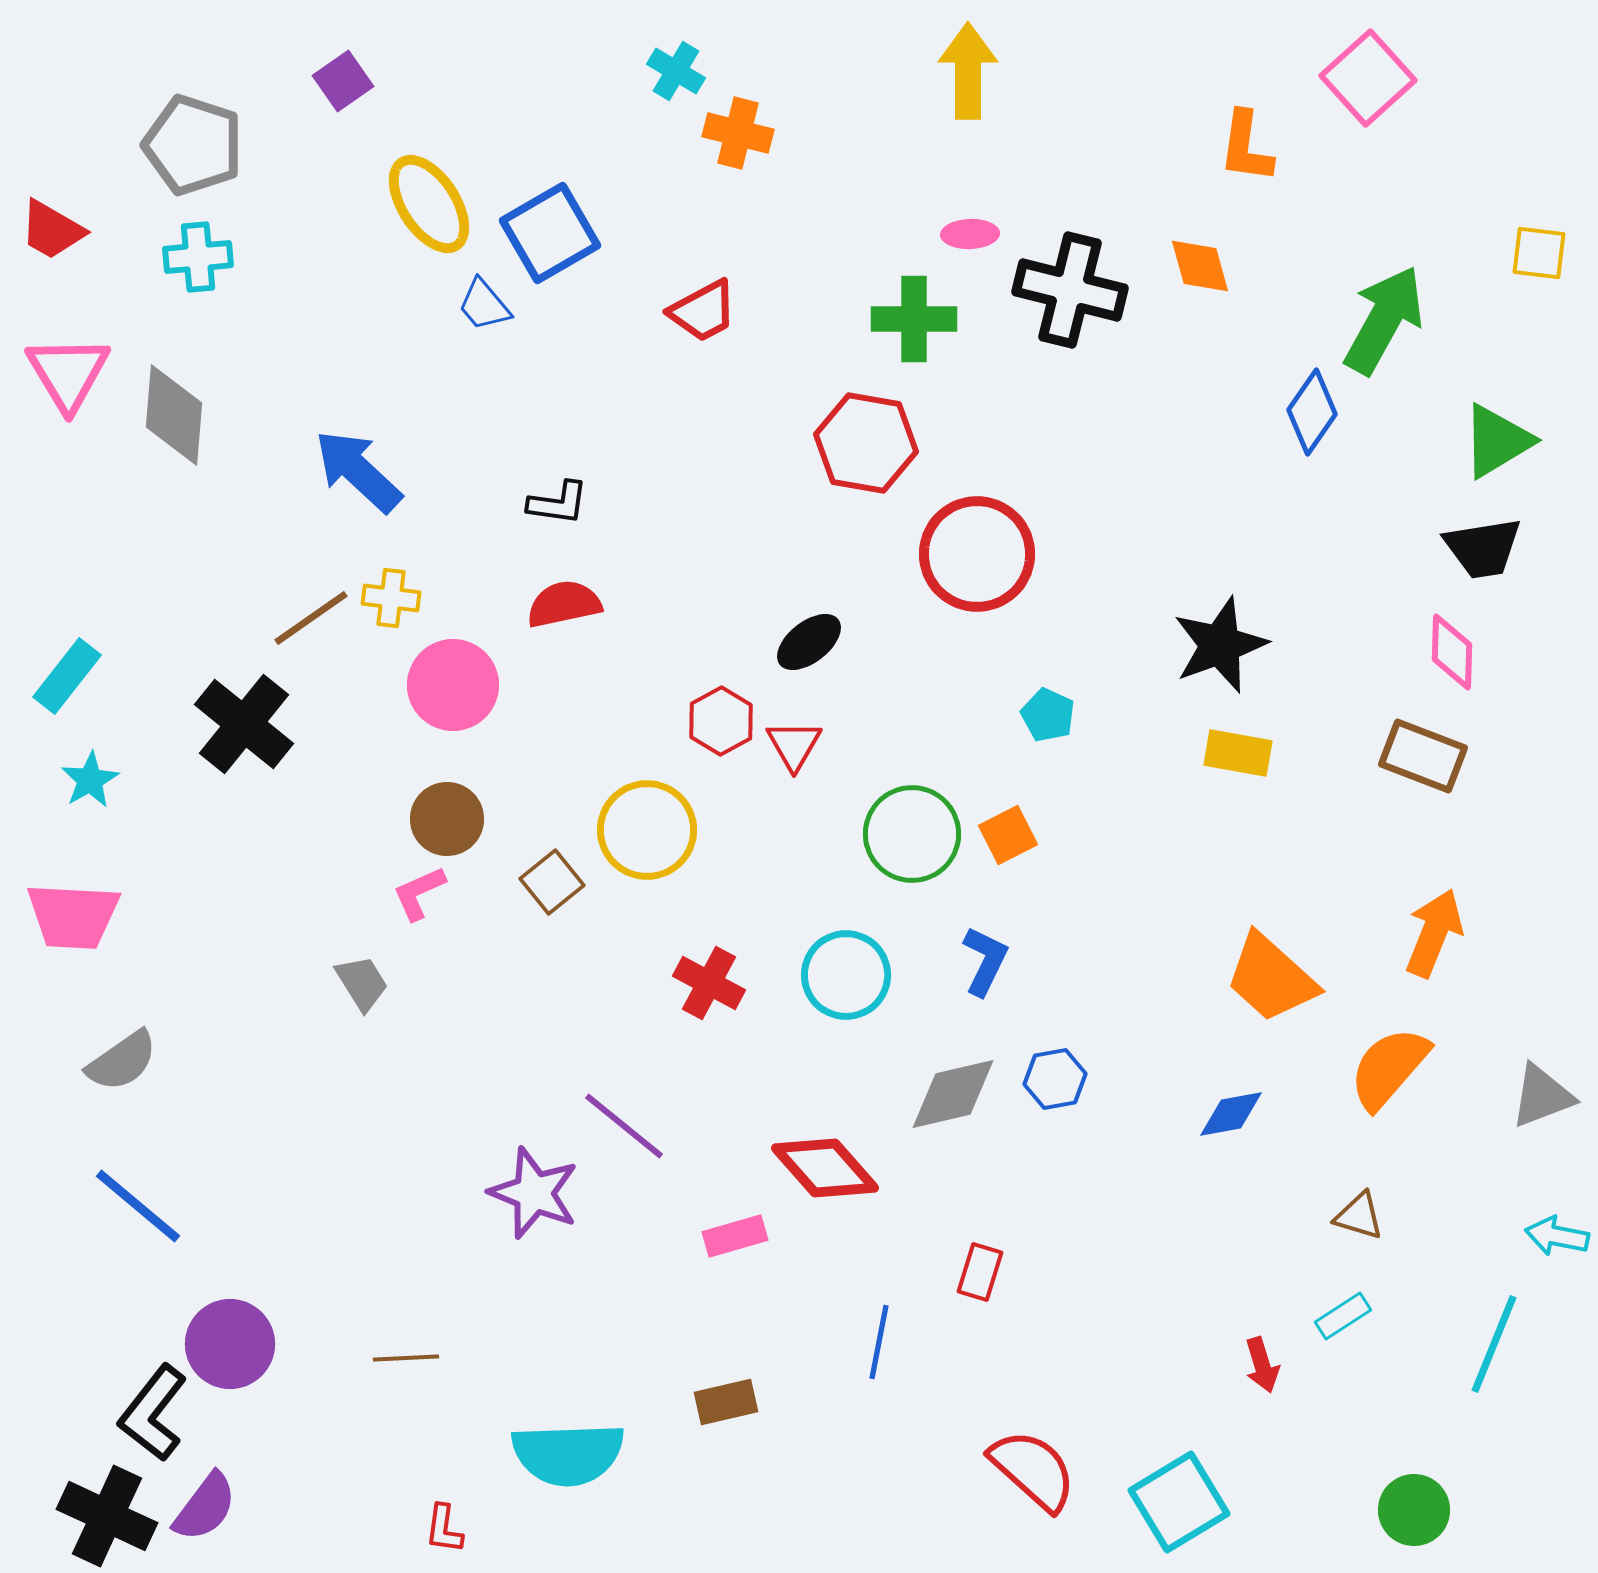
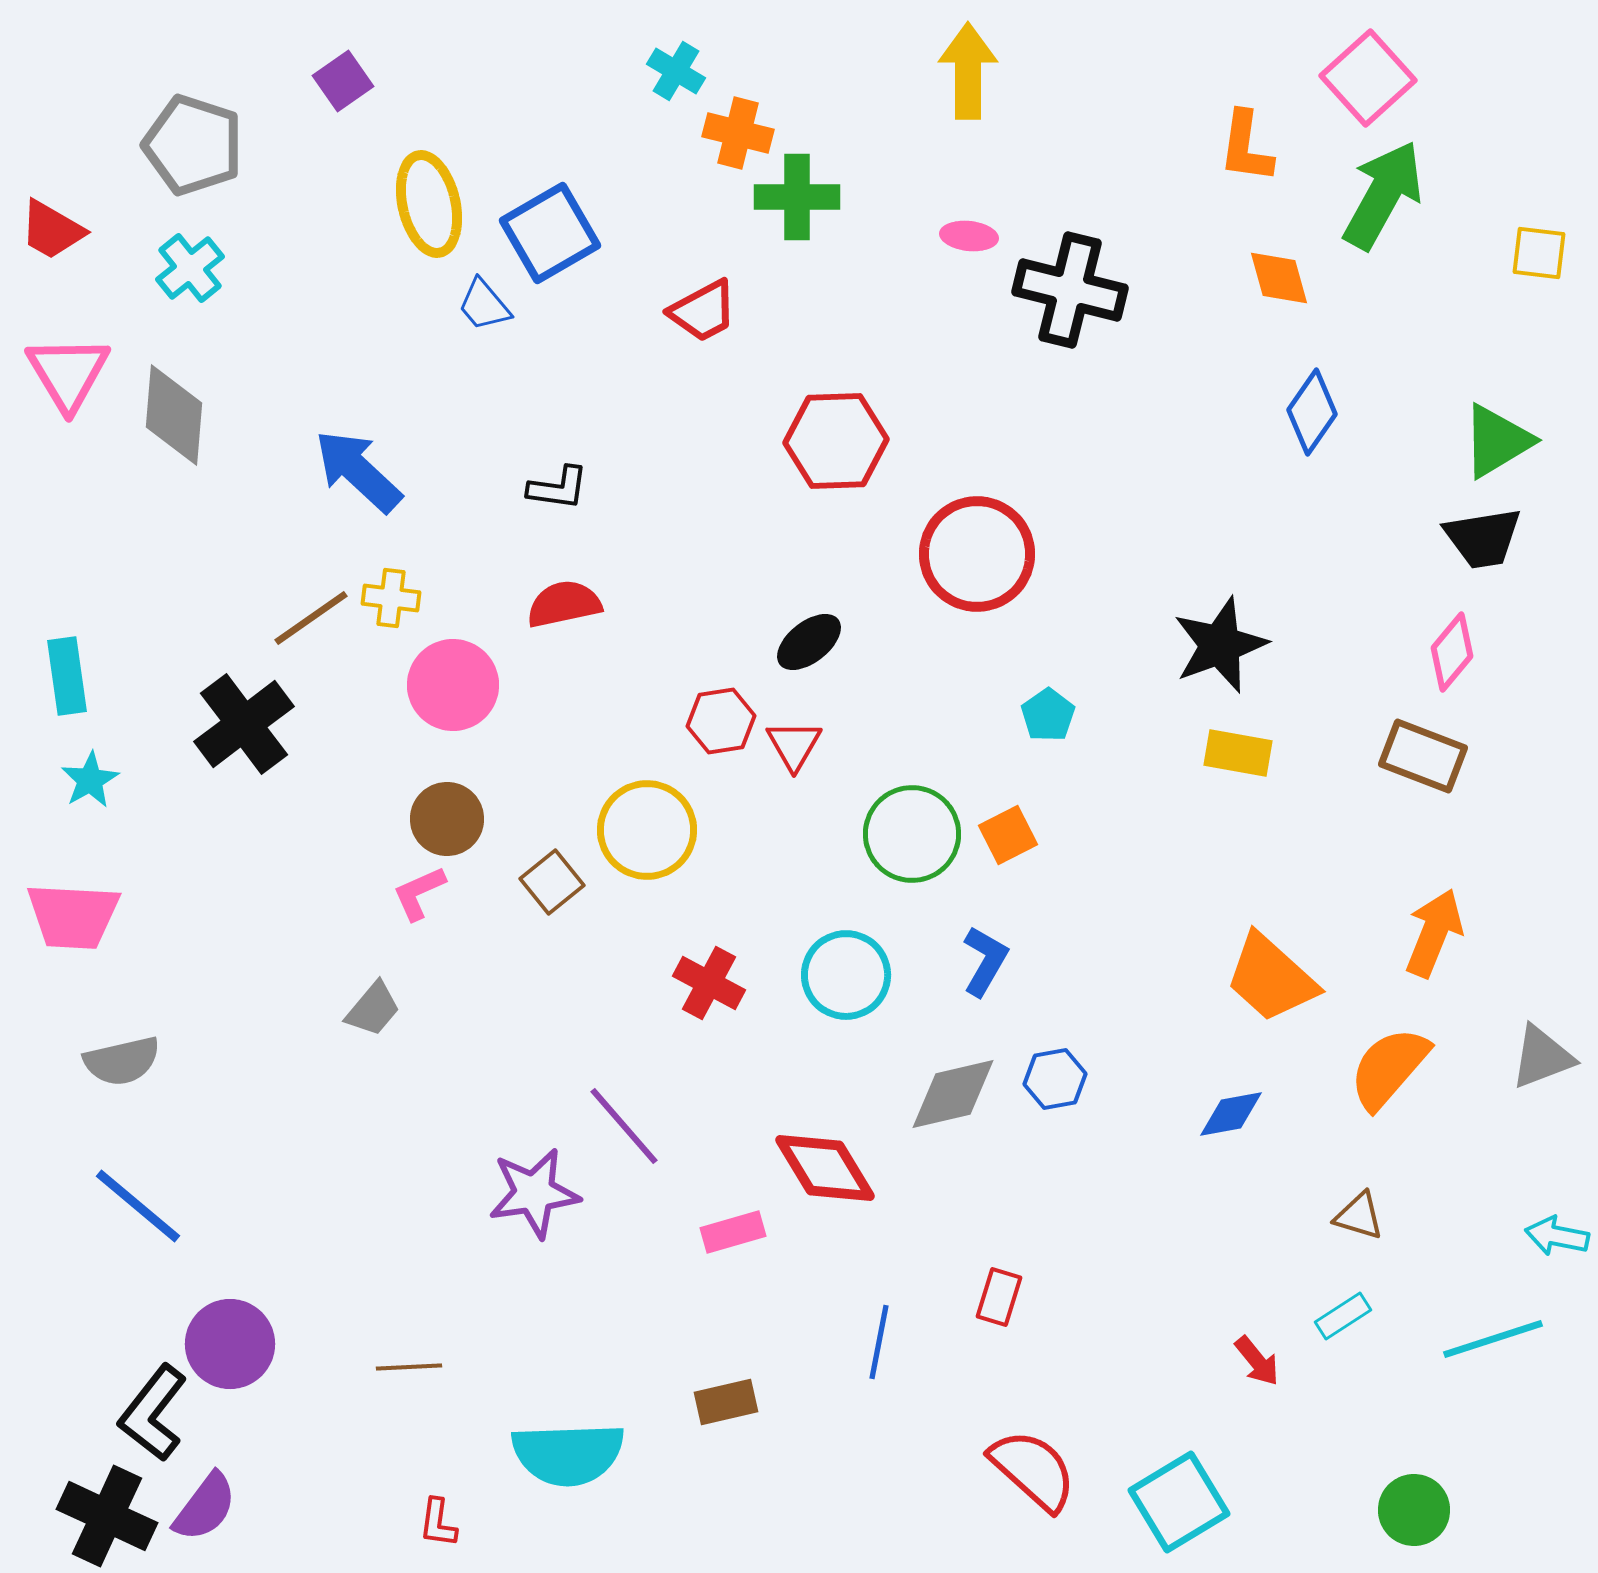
yellow ellipse at (429, 204): rotated 20 degrees clockwise
pink ellipse at (970, 234): moved 1 px left, 2 px down; rotated 8 degrees clockwise
cyan cross at (198, 257): moved 8 px left, 11 px down; rotated 34 degrees counterclockwise
orange diamond at (1200, 266): moved 79 px right, 12 px down
green cross at (914, 319): moved 117 px left, 122 px up
green arrow at (1384, 320): moved 1 px left, 125 px up
red hexagon at (866, 443): moved 30 px left, 2 px up; rotated 12 degrees counterclockwise
black L-shape at (558, 503): moved 15 px up
black trapezoid at (1483, 548): moved 10 px up
pink diamond at (1452, 652): rotated 38 degrees clockwise
cyan rectangle at (67, 676): rotated 46 degrees counterclockwise
cyan pentagon at (1048, 715): rotated 12 degrees clockwise
red hexagon at (721, 721): rotated 20 degrees clockwise
black cross at (244, 724): rotated 14 degrees clockwise
blue L-shape at (985, 961): rotated 4 degrees clockwise
gray trapezoid at (362, 983): moved 11 px right, 26 px down; rotated 72 degrees clockwise
gray semicircle at (122, 1061): rotated 22 degrees clockwise
gray triangle at (1542, 1096): moved 39 px up
purple line at (624, 1126): rotated 10 degrees clockwise
red diamond at (825, 1168): rotated 10 degrees clockwise
purple star at (534, 1193): rotated 30 degrees counterclockwise
pink rectangle at (735, 1236): moved 2 px left, 4 px up
red rectangle at (980, 1272): moved 19 px right, 25 px down
cyan line at (1494, 1344): moved 1 px left, 5 px up; rotated 50 degrees clockwise
brown line at (406, 1358): moved 3 px right, 9 px down
red arrow at (1262, 1365): moved 5 px left, 4 px up; rotated 22 degrees counterclockwise
red L-shape at (444, 1529): moved 6 px left, 6 px up
